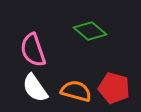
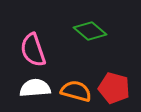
white semicircle: rotated 120 degrees clockwise
